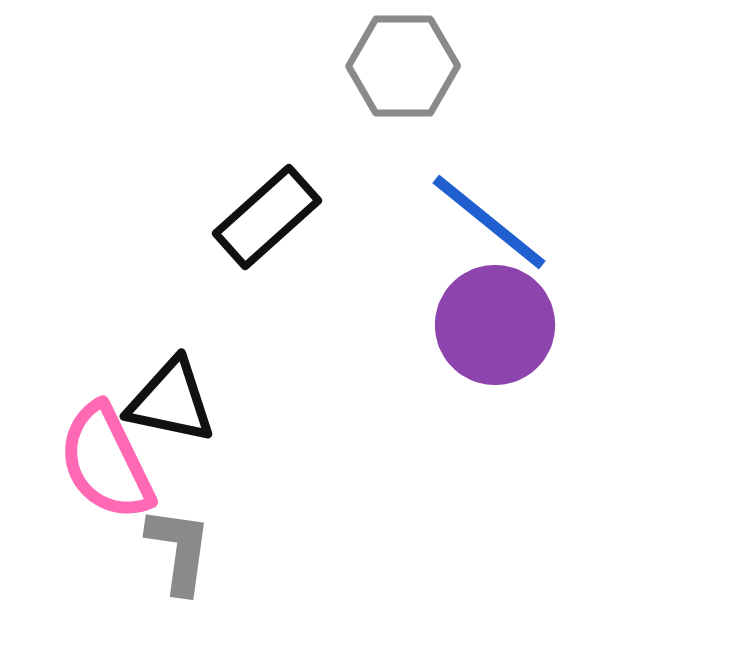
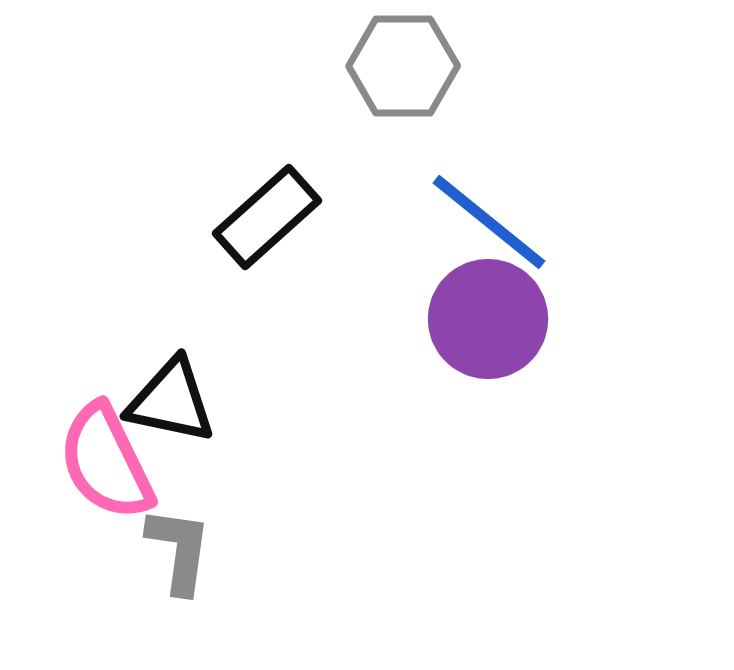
purple circle: moved 7 px left, 6 px up
